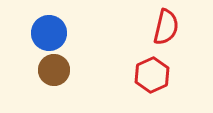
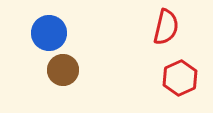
brown circle: moved 9 px right
red hexagon: moved 28 px right, 3 px down
